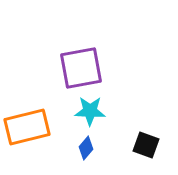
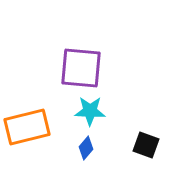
purple square: rotated 15 degrees clockwise
